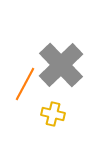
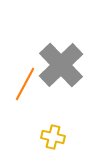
yellow cross: moved 23 px down
